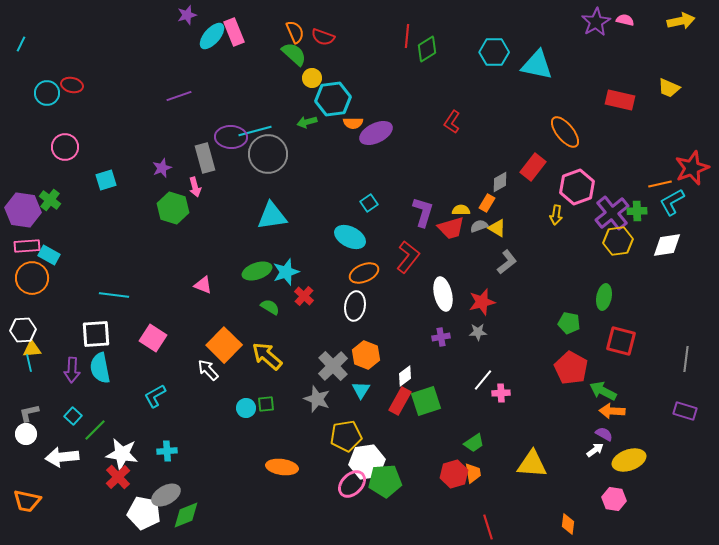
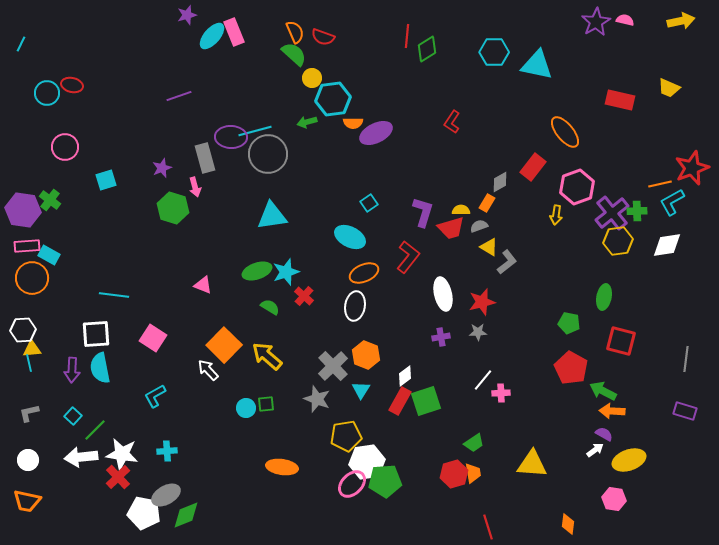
yellow triangle at (497, 228): moved 8 px left, 19 px down
white circle at (26, 434): moved 2 px right, 26 px down
white arrow at (62, 457): moved 19 px right
